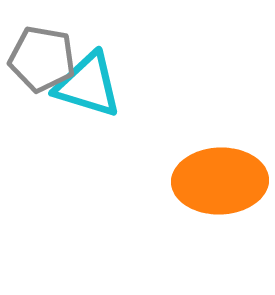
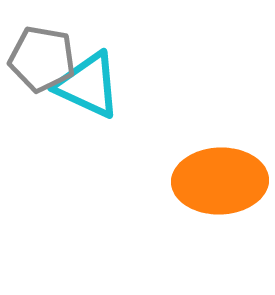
cyan triangle: rotated 8 degrees clockwise
